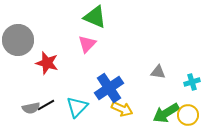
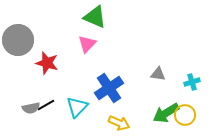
gray triangle: moved 2 px down
yellow arrow: moved 3 px left, 14 px down
yellow circle: moved 3 px left
